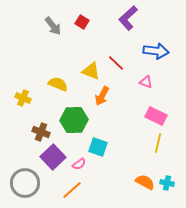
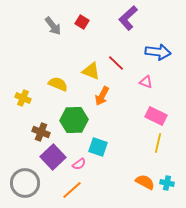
blue arrow: moved 2 px right, 1 px down
